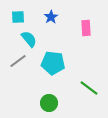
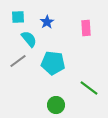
blue star: moved 4 px left, 5 px down
green circle: moved 7 px right, 2 px down
